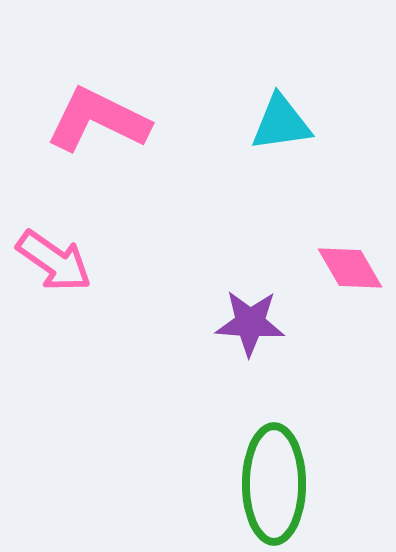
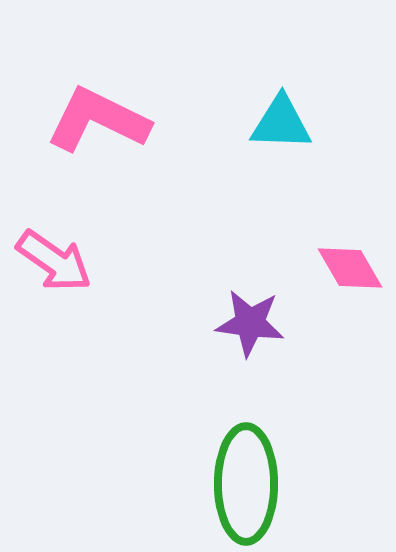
cyan triangle: rotated 10 degrees clockwise
purple star: rotated 4 degrees clockwise
green ellipse: moved 28 px left
